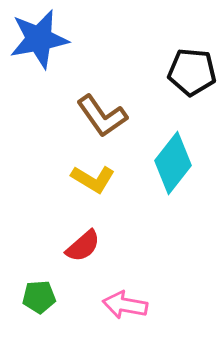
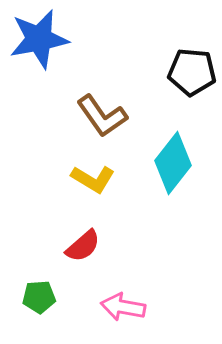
pink arrow: moved 2 px left, 2 px down
